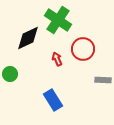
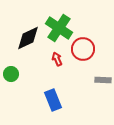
green cross: moved 1 px right, 8 px down
green circle: moved 1 px right
blue rectangle: rotated 10 degrees clockwise
